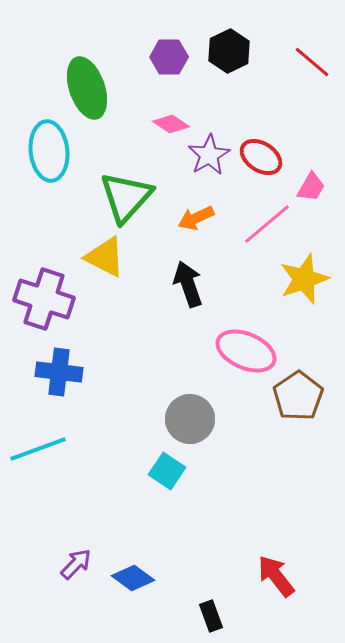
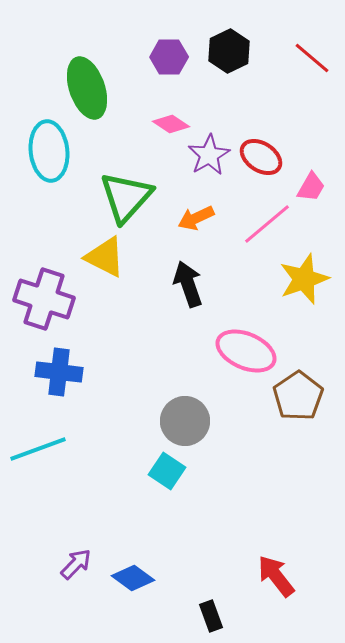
red line: moved 4 px up
gray circle: moved 5 px left, 2 px down
